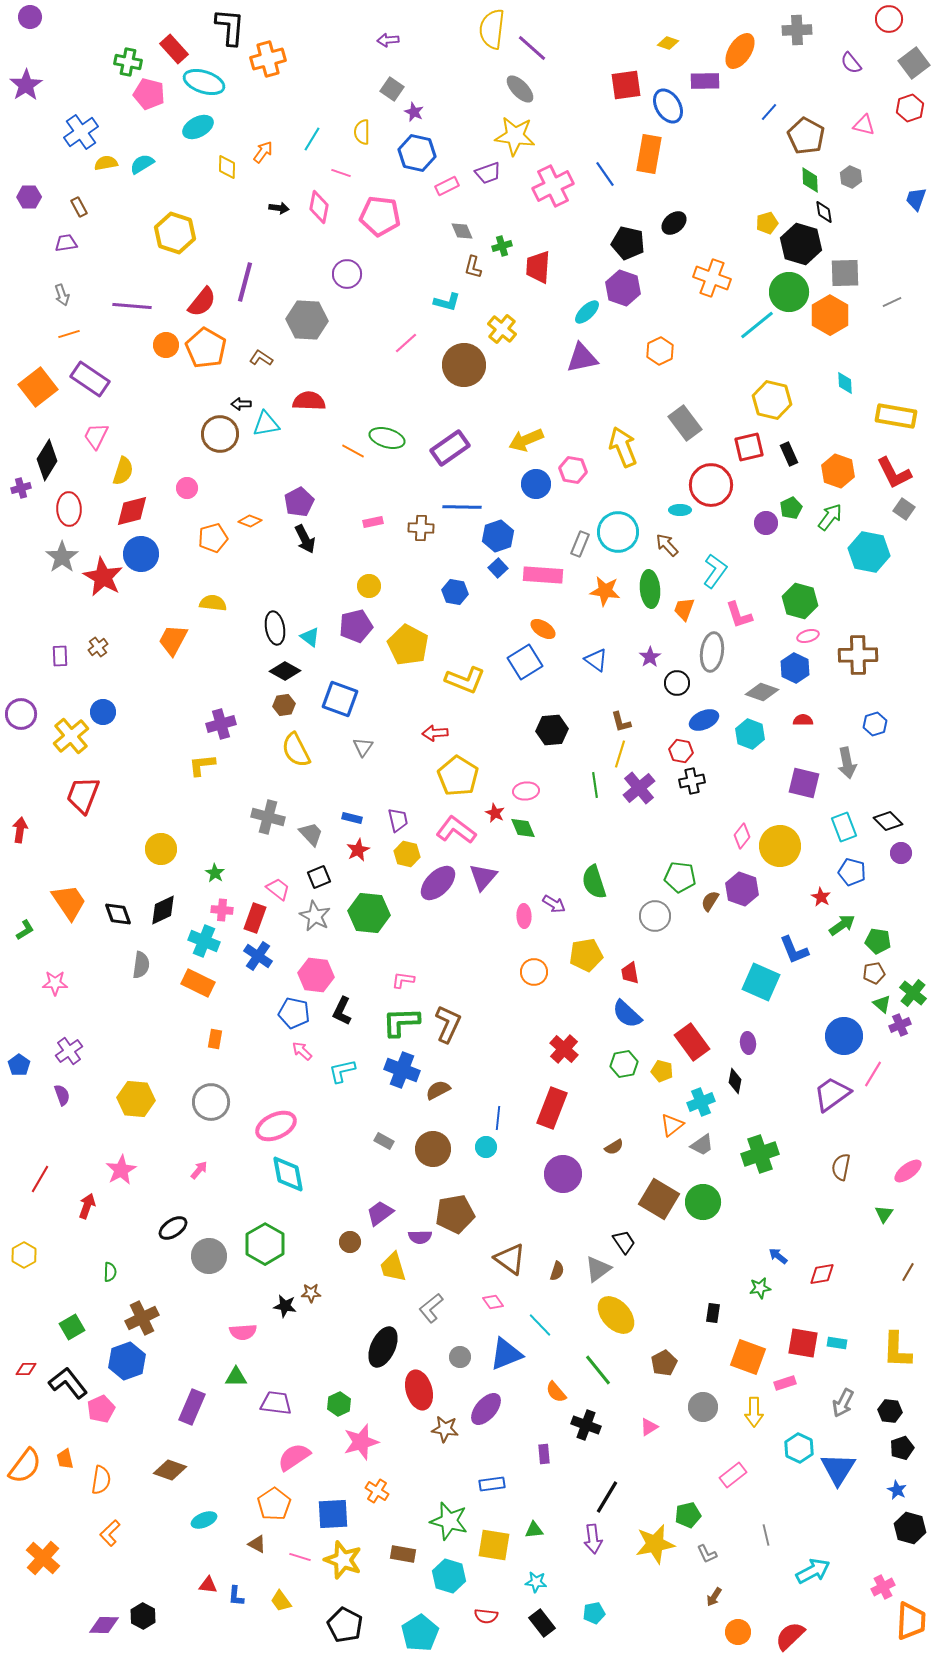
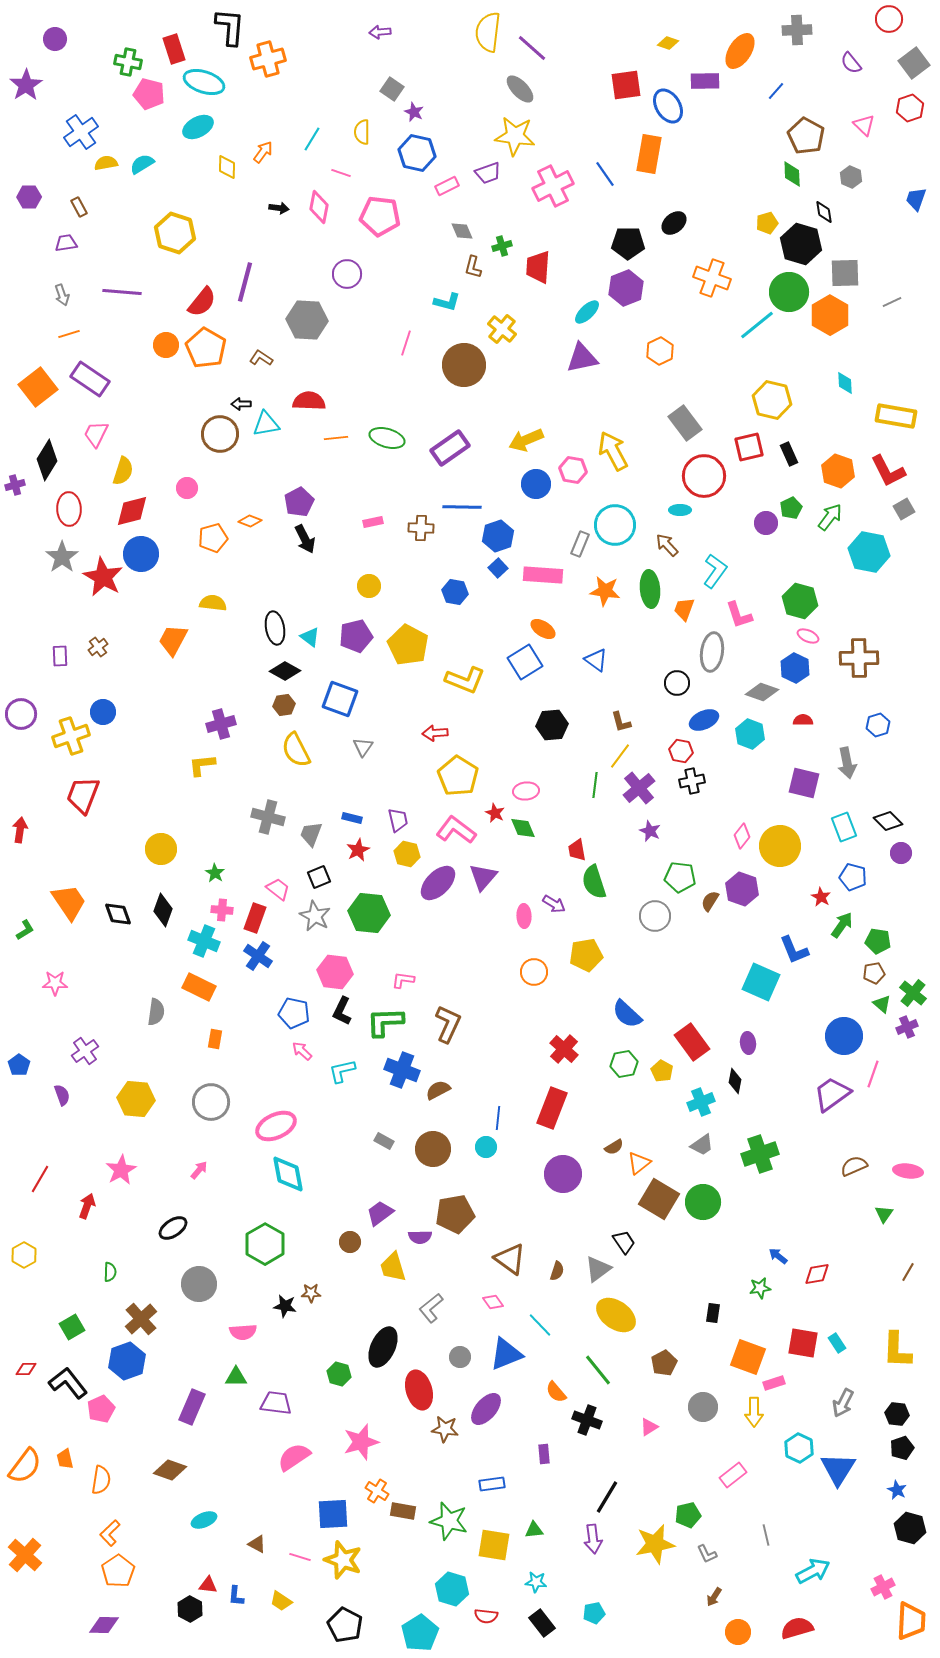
purple circle at (30, 17): moved 25 px right, 22 px down
yellow semicircle at (492, 29): moved 4 px left, 3 px down
purple arrow at (388, 40): moved 8 px left, 8 px up
red rectangle at (174, 49): rotated 24 degrees clockwise
blue line at (769, 112): moved 7 px right, 21 px up
pink triangle at (864, 125): rotated 30 degrees clockwise
green diamond at (810, 180): moved 18 px left, 6 px up
black pentagon at (628, 243): rotated 12 degrees counterclockwise
purple hexagon at (623, 288): moved 3 px right; rotated 20 degrees clockwise
purple line at (132, 306): moved 10 px left, 14 px up
pink line at (406, 343): rotated 30 degrees counterclockwise
pink trapezoid at (96, 436): moved 2 px up
yellow arrow at (623, 447): moved 10 px left, 4 px down; rotated 6 degrees counterclockwise
orange line at (353, 451): moved 17 px left, 13 px up; rotated 35 degrees counterclockwise
red L-shape at (894, 473): moved 6 px left, 2 px up
red circle at (711, 485): moved 7 px left, 9 px up
purple cross at (21, 488): moved 6 px left, 3 px up
gray square at (904, 509): rotated 25 degrees clockwise
cyan circle at (618, 532): moved 3 px left, 7 px up
purple pentagon at (356, 626): moved 10 px down
pink ellipse at (808, 636): rotated 40 degrees clockwise
brown cross at (858, 655): moved 1 px right, 3 px down
purple star at (650, 657): moved 174 px down; rotated 15 degrees counterclockwise
blue hexagon at (875, 724): moved 3 px right, 1 px down
black hexagon at (552, 730): moved 5 px up
yellow cross at (71, 736): rotated 21 degrees clockwise
yellow line at (620, 754): moved 2 px down; rotated 20 degrees clockwise
green line at (595, 785): rotated 15 degrees clockwise
gray trapezoid at (311, 834): rotated 116 degrees counterclockwise
blue pentagon at (852, 872): moved 1 px right, 5 px down
black diamond at (163, 910): rotated 44 degrees counterclockwise
green arrow at (842, 925): rotated 20 degrees counterclockwise
gray semicircle at (141, 965): moved 15 px right, 47 px down
red trapezoid at (630, 973): moved 53 px left, 123 px up
pink hexagon at (316, 975): moved 19 px right, 3 px up
orange rectangle at (198, 983): moved 1 px right, 4 px down
green L-shape at (401, 1022): moved 16 px left
purple cross at (900, 1025): moved 7 px right, 2 px down
purple cross at (69, 1051): moved 16 px right
yellow pentagon at (662, 1071): rotated 15 degrees clockwise
pink line at (873, 1074): rotated 12 degrees counterclockwise
orange triangle at (672, 1125): moved 33 px left, 38 px down
brown semicircle at (841, 1167): moved 13 px right, 1 px up; rotated 56 degrees clockwise
pink ellipse at (908, 1171): rotated 44 degrees clockwise
gray circle at (209, 1256): moved 10 px left, 28 px down
red diamond at (822, 1274): moved 5 px left
yellow ellipse at (616, 1315): rotated 12 degrees counterclockwise
brown cross at (142, 1318): moved 1 px left, 1 px down; rotated 16 degrees counterclockwise
cyan rectangle at (837, 1343): rotated 48 degrees clockwise
pink rectangle at (785, 1383): moved 11 px left
green hexagon at (339, 1404): moved 30 px up; rotated 20 degrees counterclockwise
black hexagon at (890, 1411): moved 7 px right, 3 px down
black cross at (586, 1425): moved 1 px right, 5 px up
orange pentagon at (274, 1504): moved 156 px left, 67 px down
brown rectangle at (403, 1554): moved 43 px up
orange cross at (43, 1558): moved 18 px left, 3 px up
cyan hexagon at (449, 1576): moved 3 px right, 13 px down
yellow trapezoid at (281, 1601): rotated 20 degrees counterclockwise
black hexagon at (143, 1616): moved 47 px right, 7 px up
red semicircle at (790, 1636): moved 7 px right, 8 px up; rotated 28 degrees clockwise
